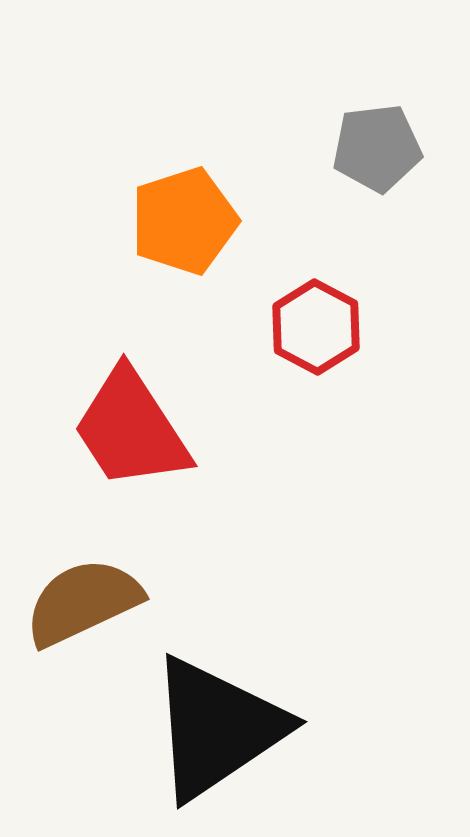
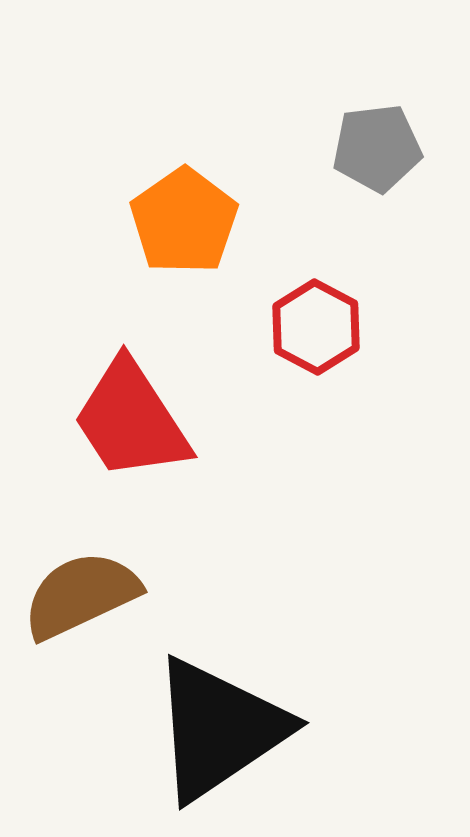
orange pentagon: rotated 17 degrees counterclockwise
red trapezoid: moved 9 px up
brown semicircle: moved 2 px left, 7 px up
black triangle: moved 2 px right, 1 px down
